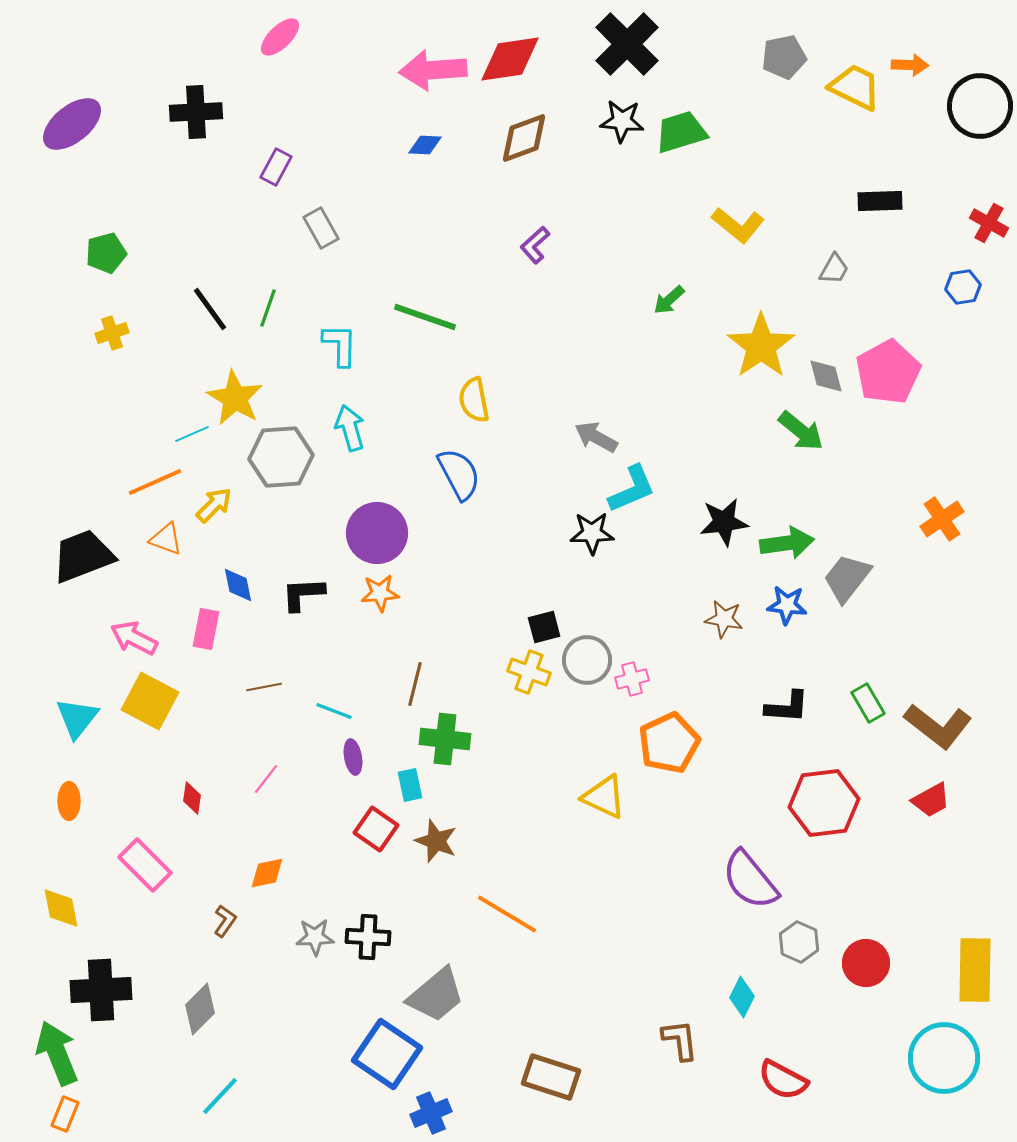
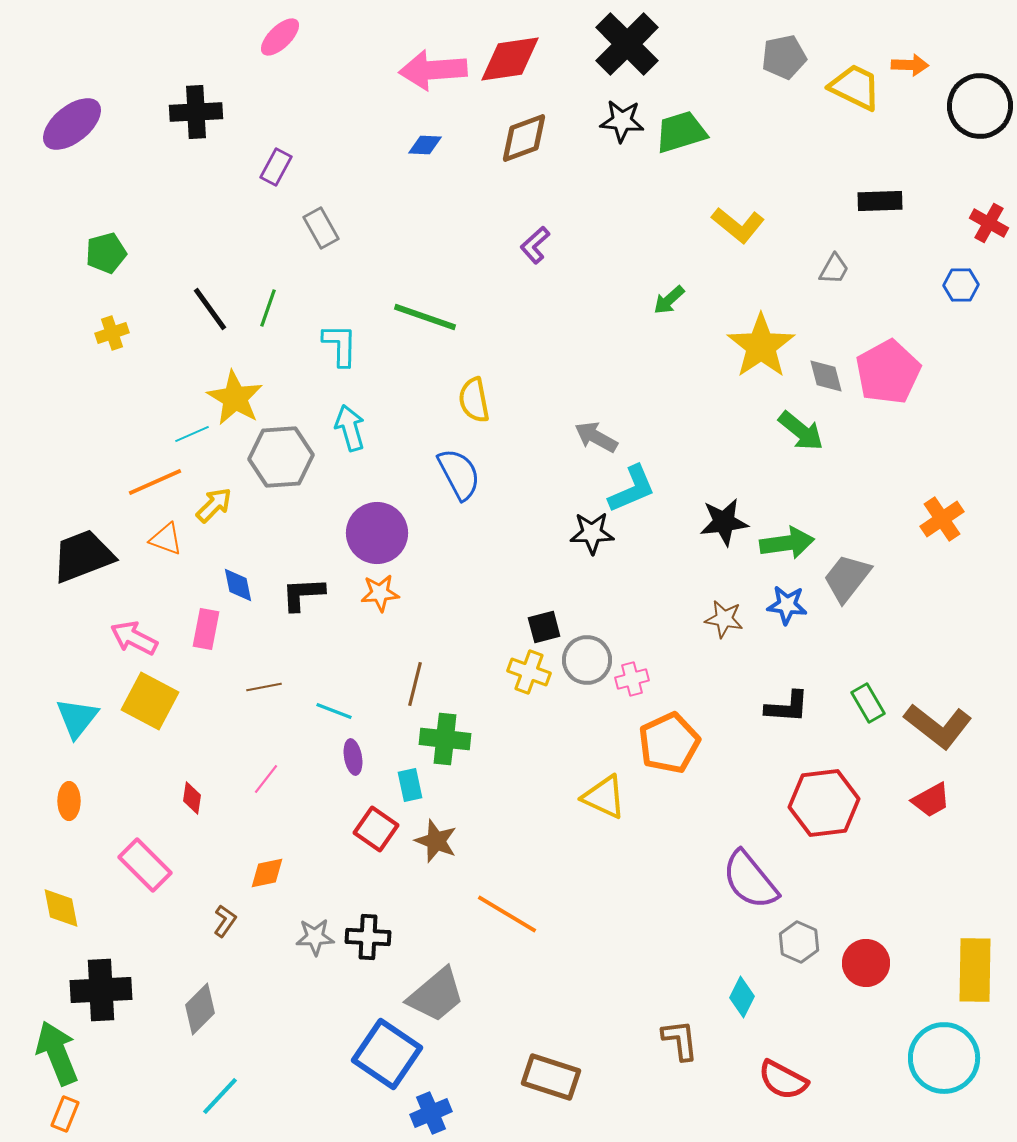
blue hexagon at (963, 287): moved 2 px left, 2 px up; rotated 8 degrees clockwise
